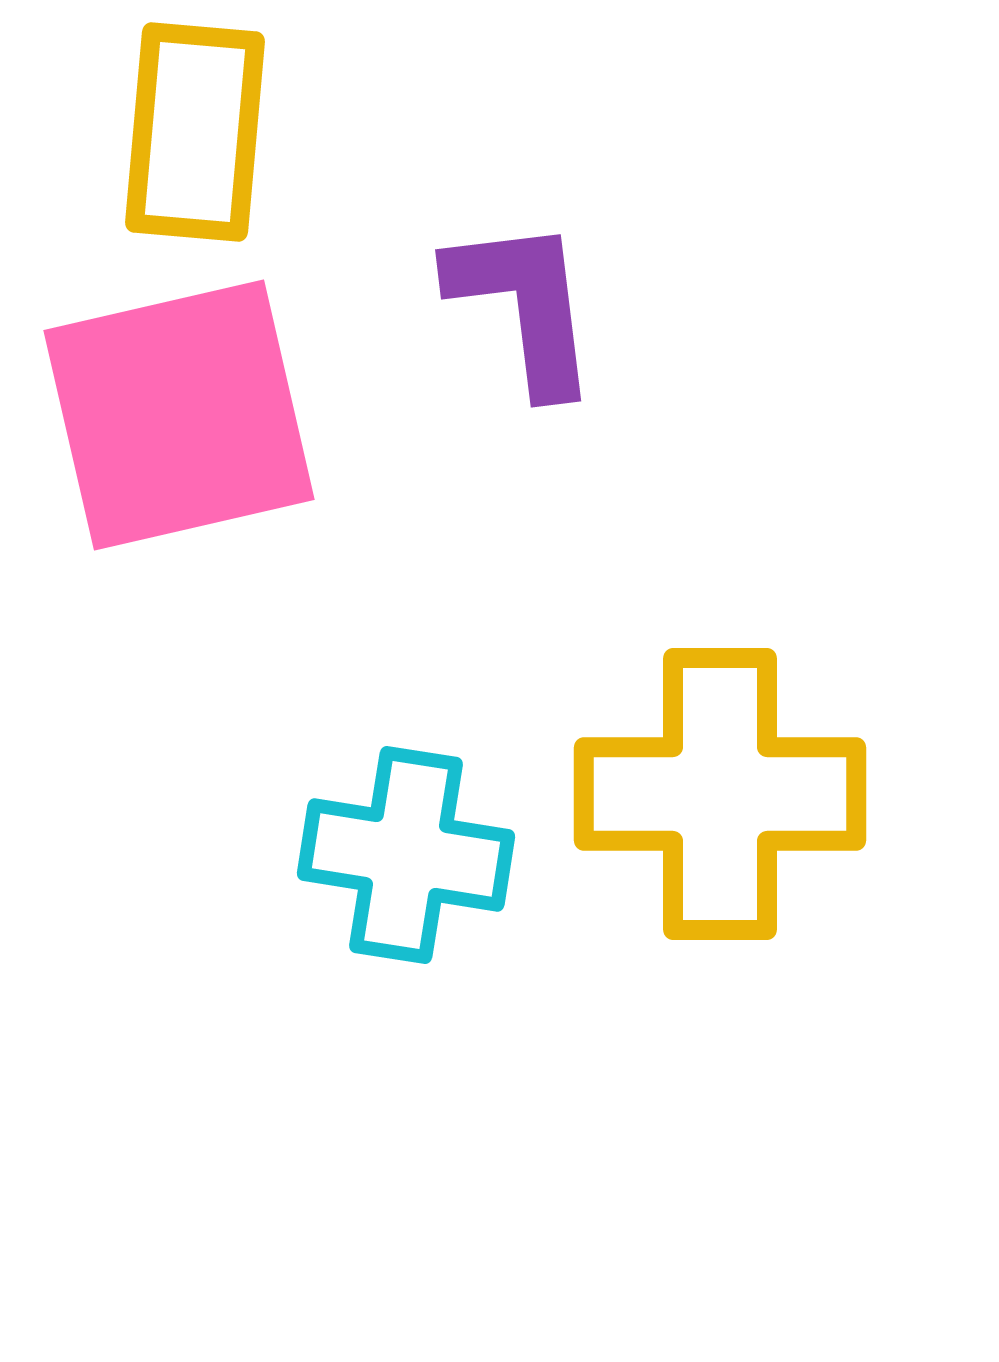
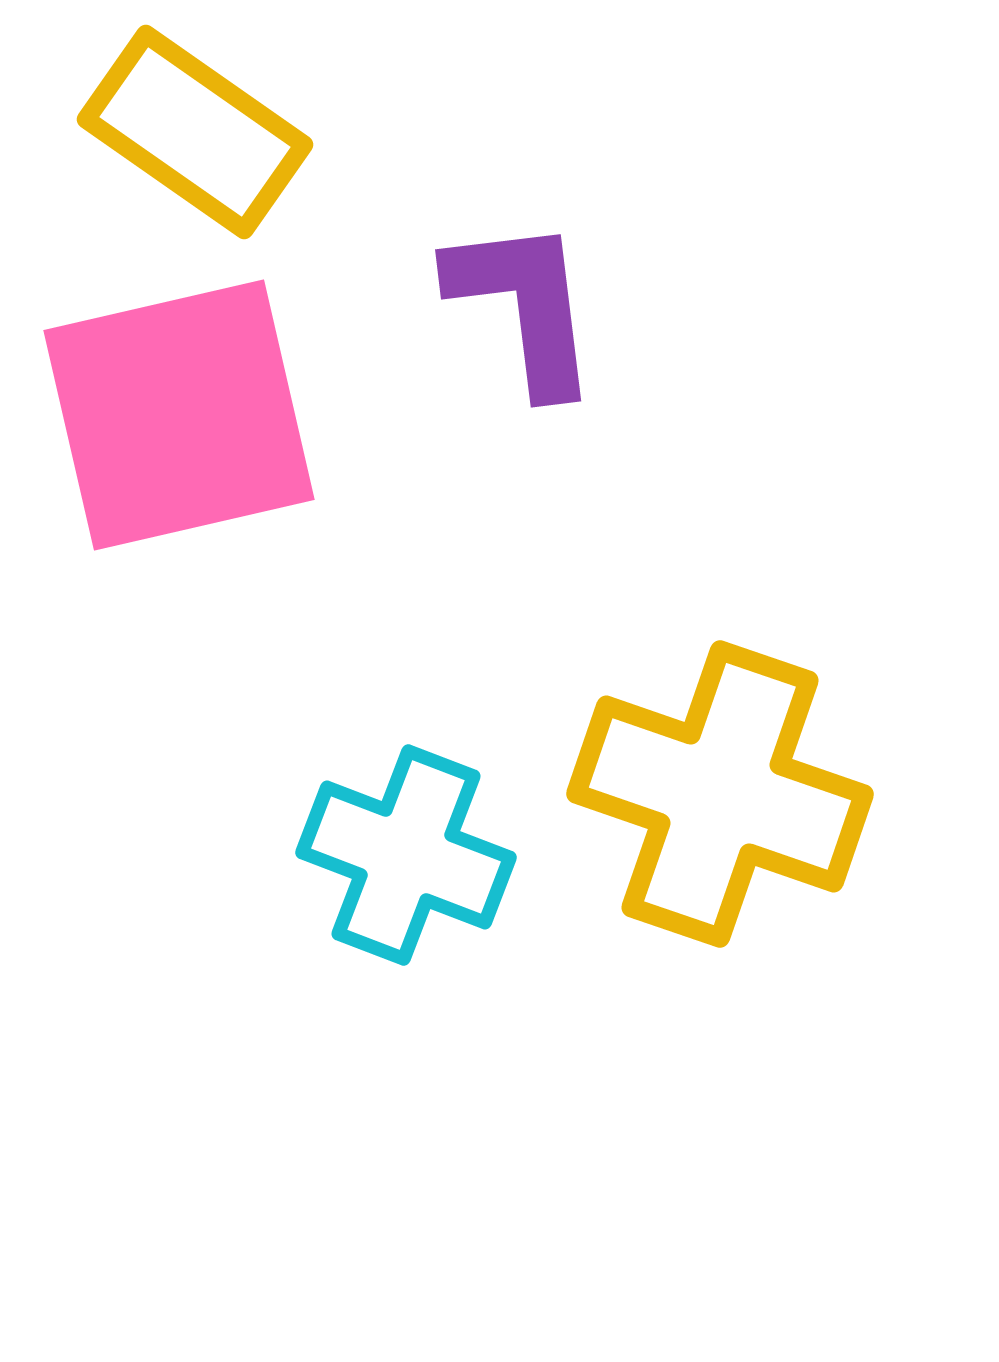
yellow rectangle: rotated 60 degrees counterclockwise
yellow cross: rotated 19 degrees clockwise
cyan cross: rotated 12 degrees clockwise
